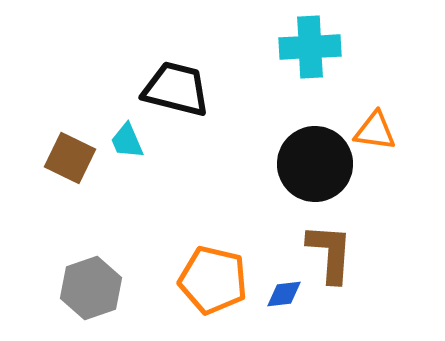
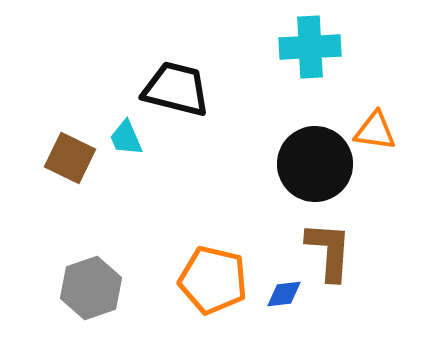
cyan trapezoid: moved 1 px left, 3 px up
brown L-shape: moved 1 px left, 2 px up
